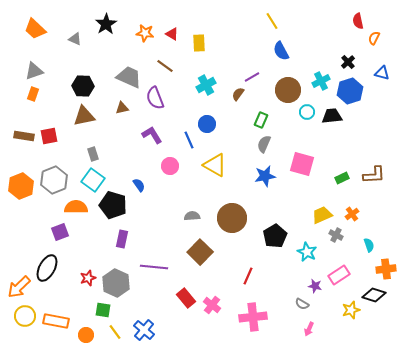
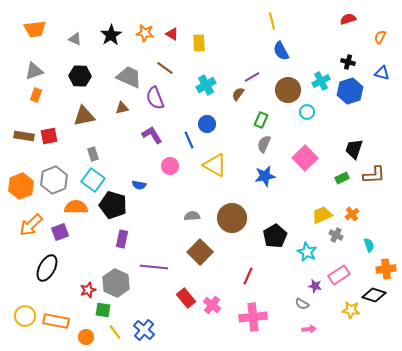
yellow line at (272, 21): rotated 18 degrees clockwise
red semicircle at (358, 21): moved 10 px left, 2 px up; rotated 84 degrees clockwise
black star at (106, 24): moved 5 px right, 11 px down
orange trapezoid at (35, 29): rotated 50 degrees counterclockwise
orange semicircle at (374, 38): moved 6 px right, 1 px up
black cross at (348, 62): rotated 32 degrees counterclockwise
brown line at (165, 66): moved 2 px down
black hexagon at (83, 86): moved 3 px left, 10 px up
orange rectangle at (33, 94): moved 3 px right, 1 px down
black trapezoid at (332, 116): moved 22 px right, 33 px down; rotated 65 degrees counterclockwise
pink square at (302, 164): moved 3 px right, 6 px up; rotated 30 degrees clockwise
blue semicircle at (139, 185): rotated 136 degrees clockwise
red star at (88, 278): moved 12 px down
orange arrow at (19, 287): moved 12 px right, 62 px up
yellow star at (351, 310): rotated 24 degrees clockwise
pink arrow at (309, 329): rotated 120 degrees counterclockwise
orange circle at (86, 335): moved 2 px down
